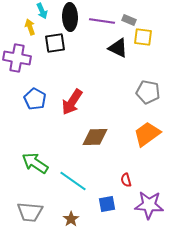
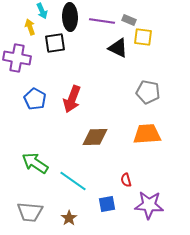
red arrow: moved 3 px up; rotated 12 degrees counterclockwise
orange trapezoid: rotated 32 degrees clockwise
brown star: moved 2 px left, 1 px up
